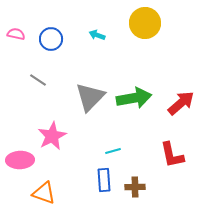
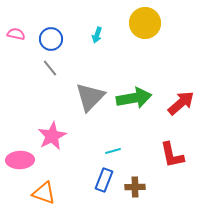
cyan arrow: rotated 91 degrees counterclockwise
gray line: moved 12 px right, 12 px up; rotated 18 degrees clockwise
blue rectangle: rotated 25 degrees clockwise
